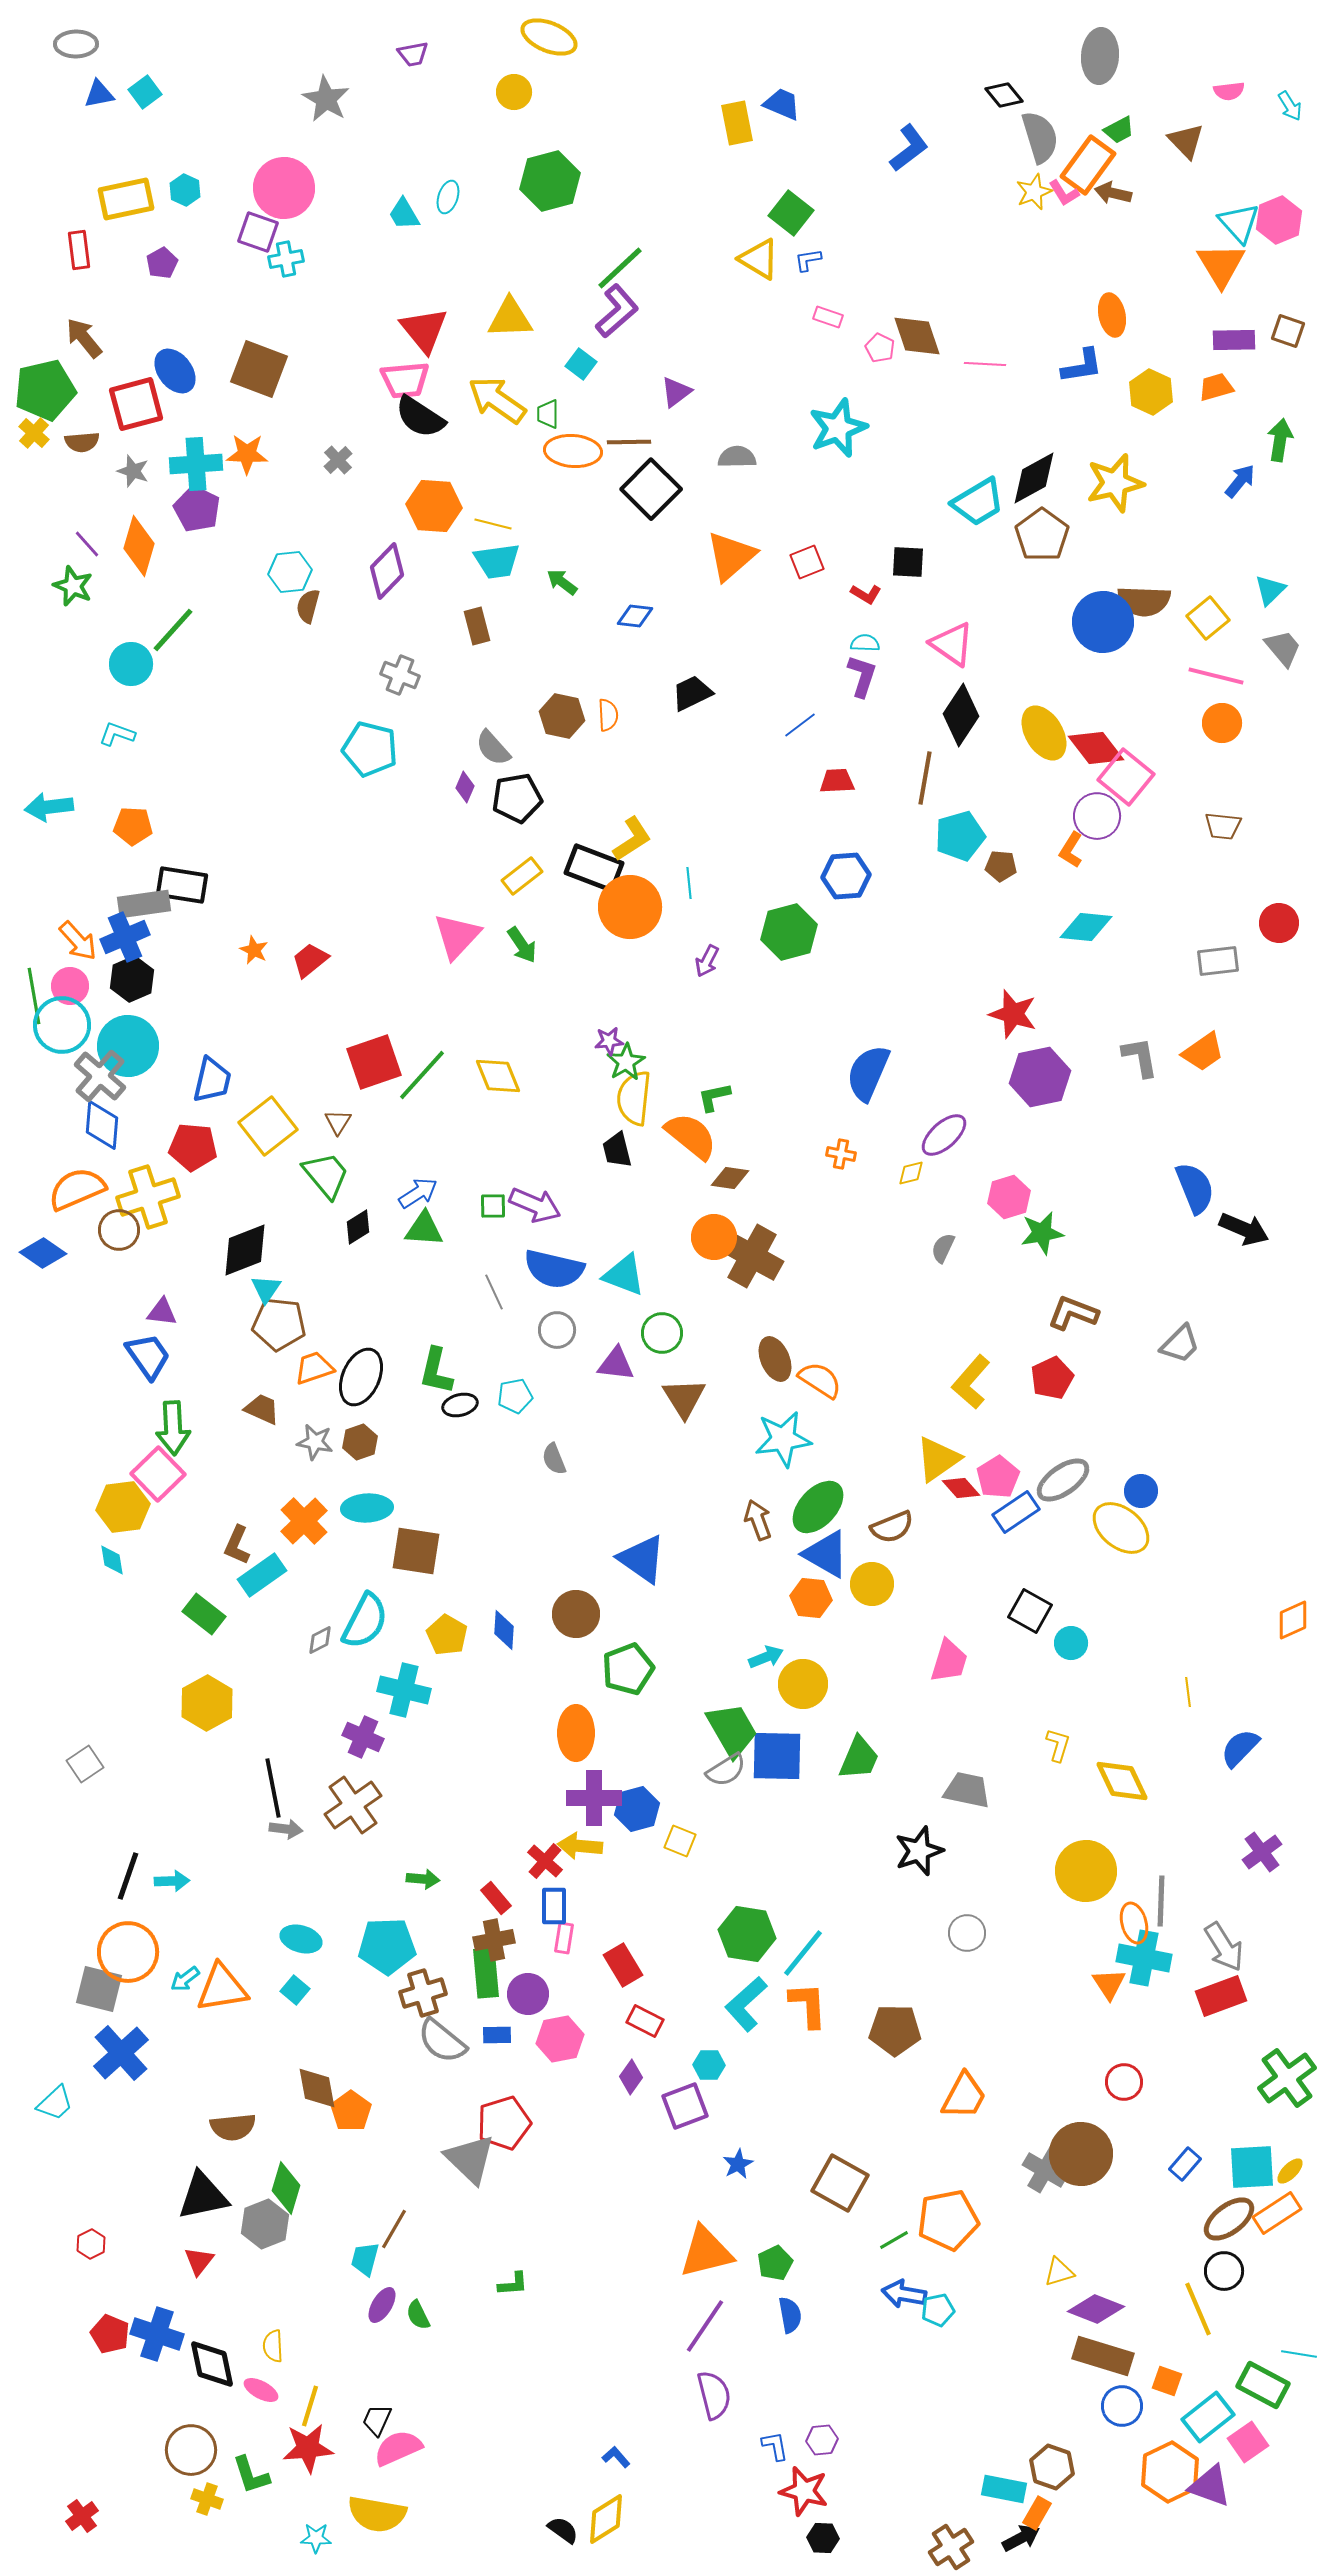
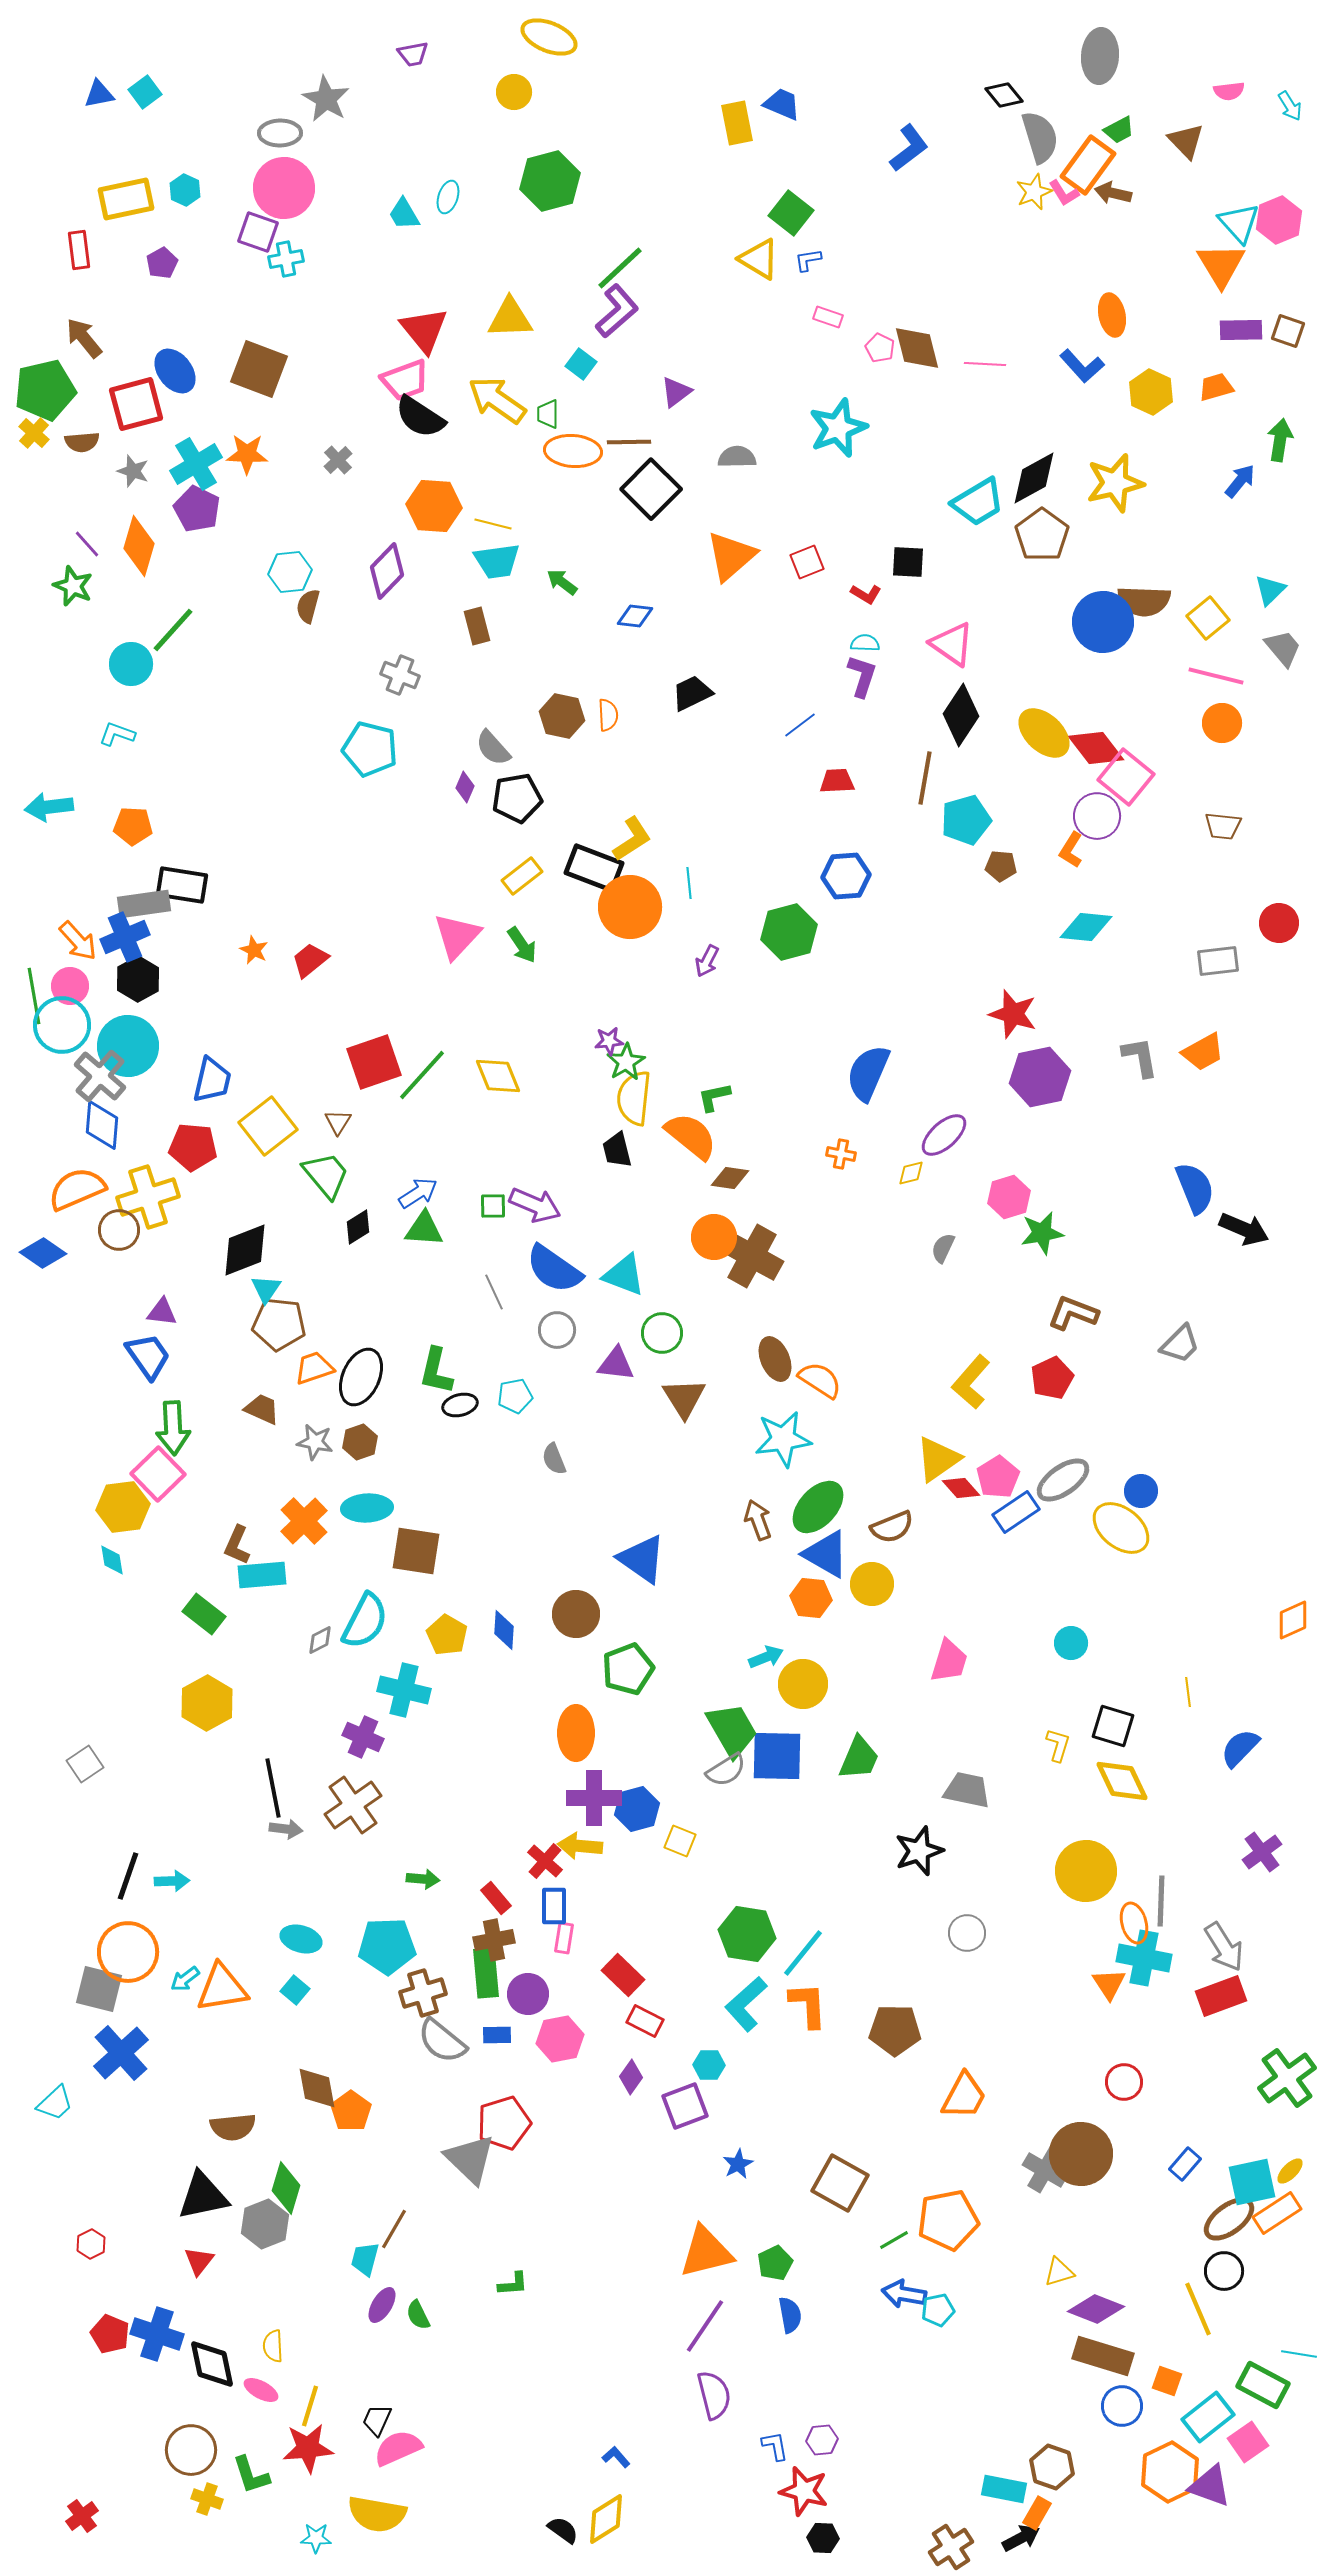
gray ellipse at (76, 44): moved 204 px right, 89 px down
brown diamond at (917, 336): moved 12 px down; rotated 4 degrees clockwise
purple rectangle at (1234, 340): moved 7 px right, 10 px up
blue L-shape at (1082, 366): rotated 57 degrees clockwise
pink trapezoid at (405, 380): rotated 15 degrees counterclockwise
cyan cross at (196, 464): rotated 27 degrees counterclockwise
yellow ellipse at (1044, 733): rotated 16 degrees counterclockwise
cyan pentagon at (960, 836): moved 6 px right, 16 px up
black hexagon at (132, 979): moved 6 px right; rotated 6 degrees counterclockwise
orange trapezoid at (1203, 1052): rotated 6 degrees clockwise
blue semicircle at (554, 1269): rotated 22 degrees clockwise
cyan rectangle at (262, 1575): rotated 30 degrees clockwise
black square at (1030, 1611): moved 83 px right, 115 px down; rotated 12 degrees counterclockwise
red rectangle at (623, 1965): moved 10 px down; rotated 15 degrees counterclockwise
cyan square at (1252, 2167): moved 15 px down; rotated 9 degrees counterclockwise
